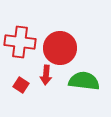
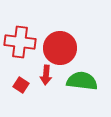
green semicircle: moved 2 px left
